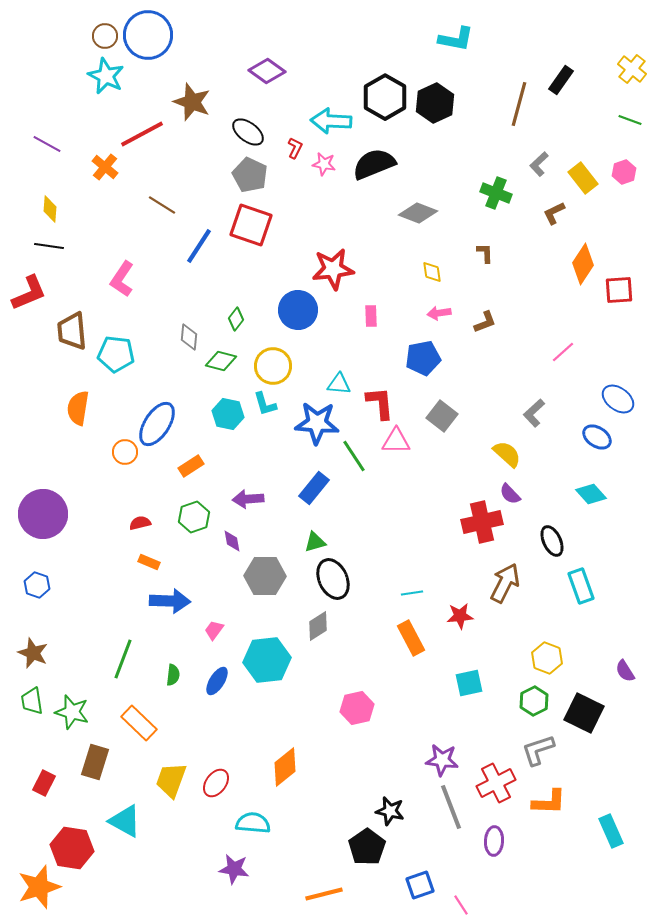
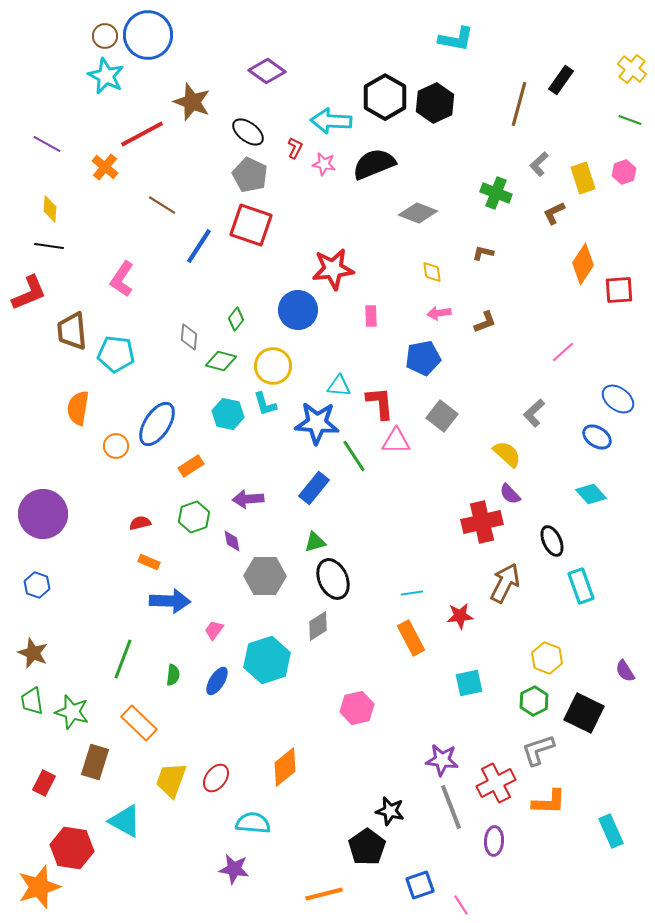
yellow rectangle at (583, 178): rotated 20 degrees clockwise
brown L-shape at (485, 253): moved 2 px left; rotated 75 degrees counterclockwise
cyan triangle at (339, 384): moved 2 px down
orange circle at (125, 452): moved 9 px left, 6 px up
cyan hexagon at (267, 660): rotated 12 degrees counterclockwise
red ellipse at (216, 783): moved 5 px up
